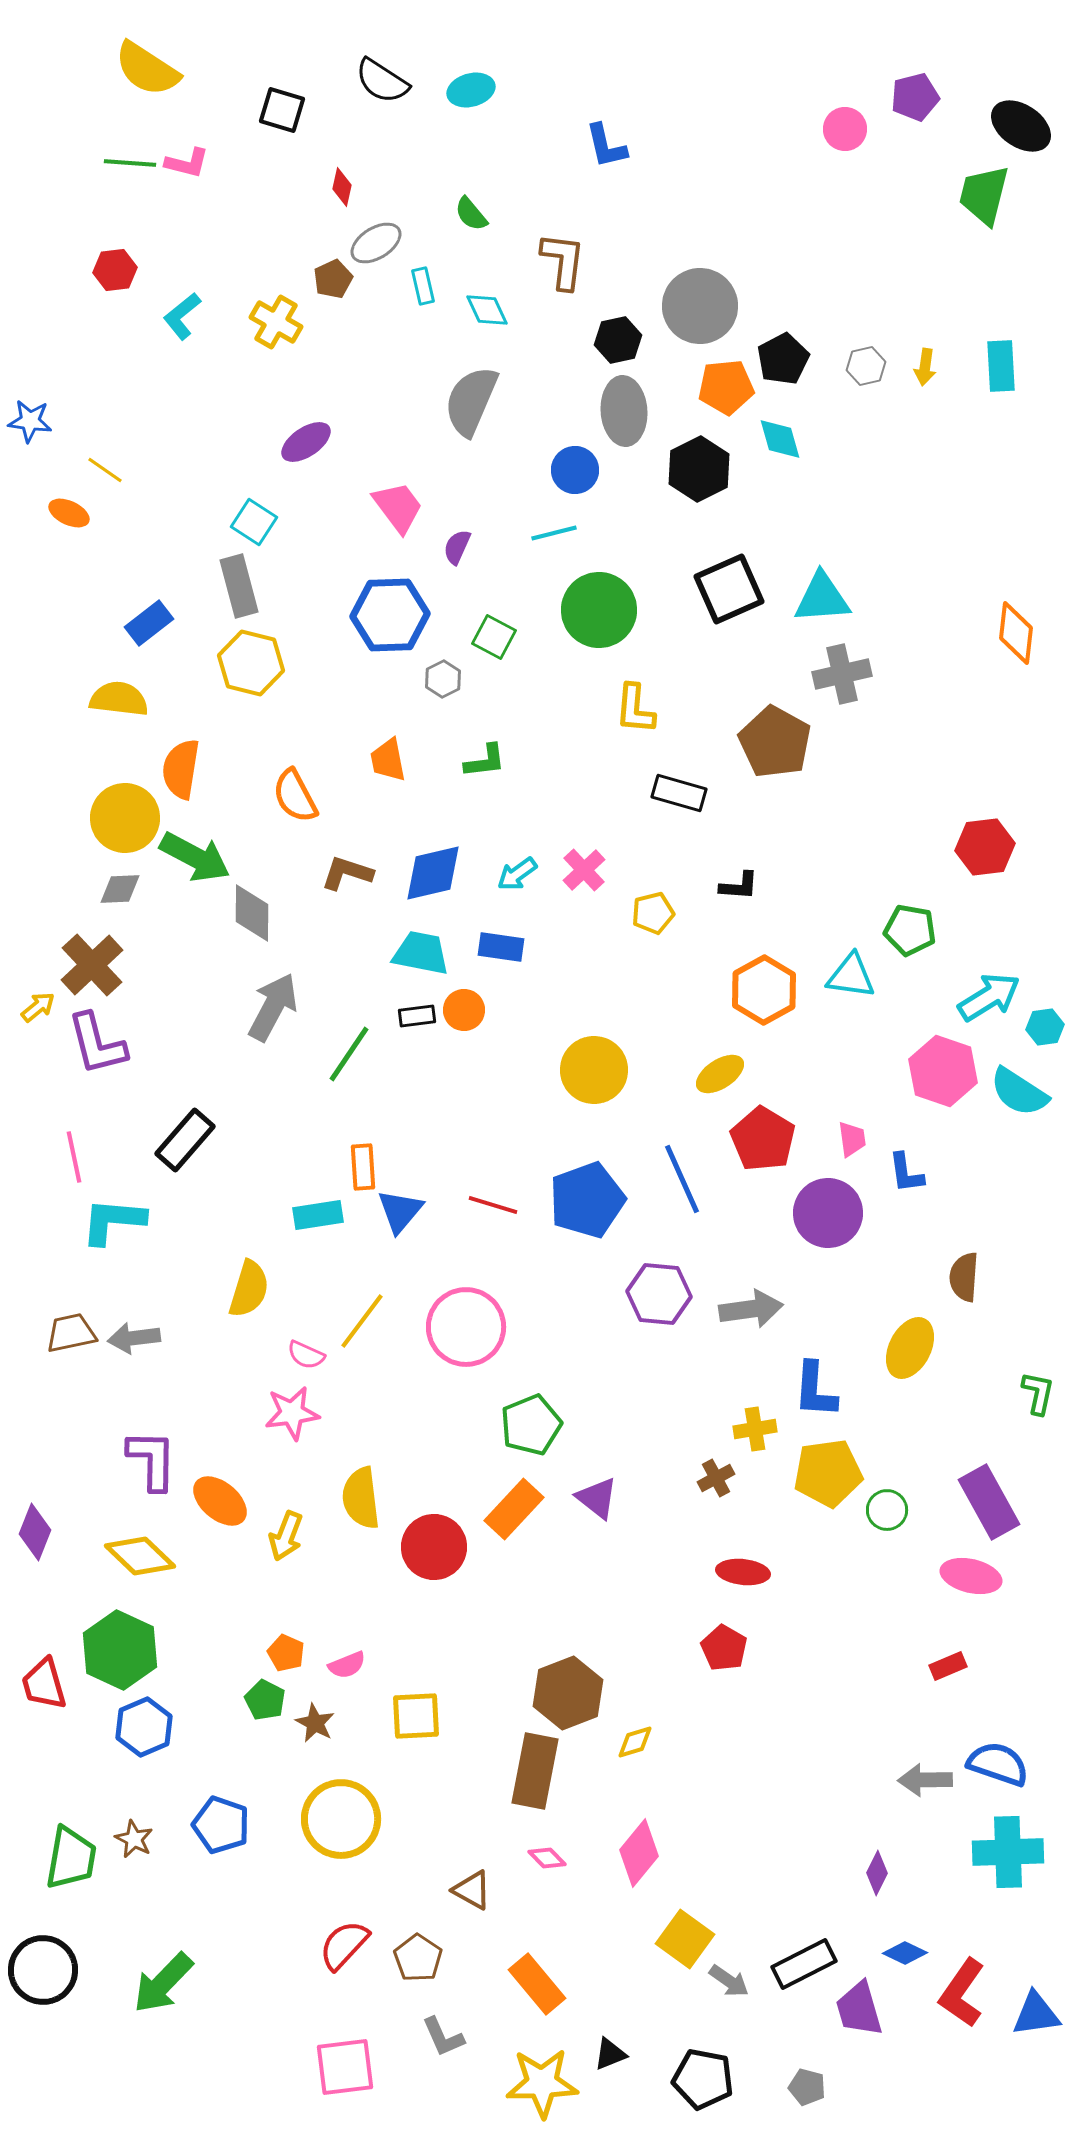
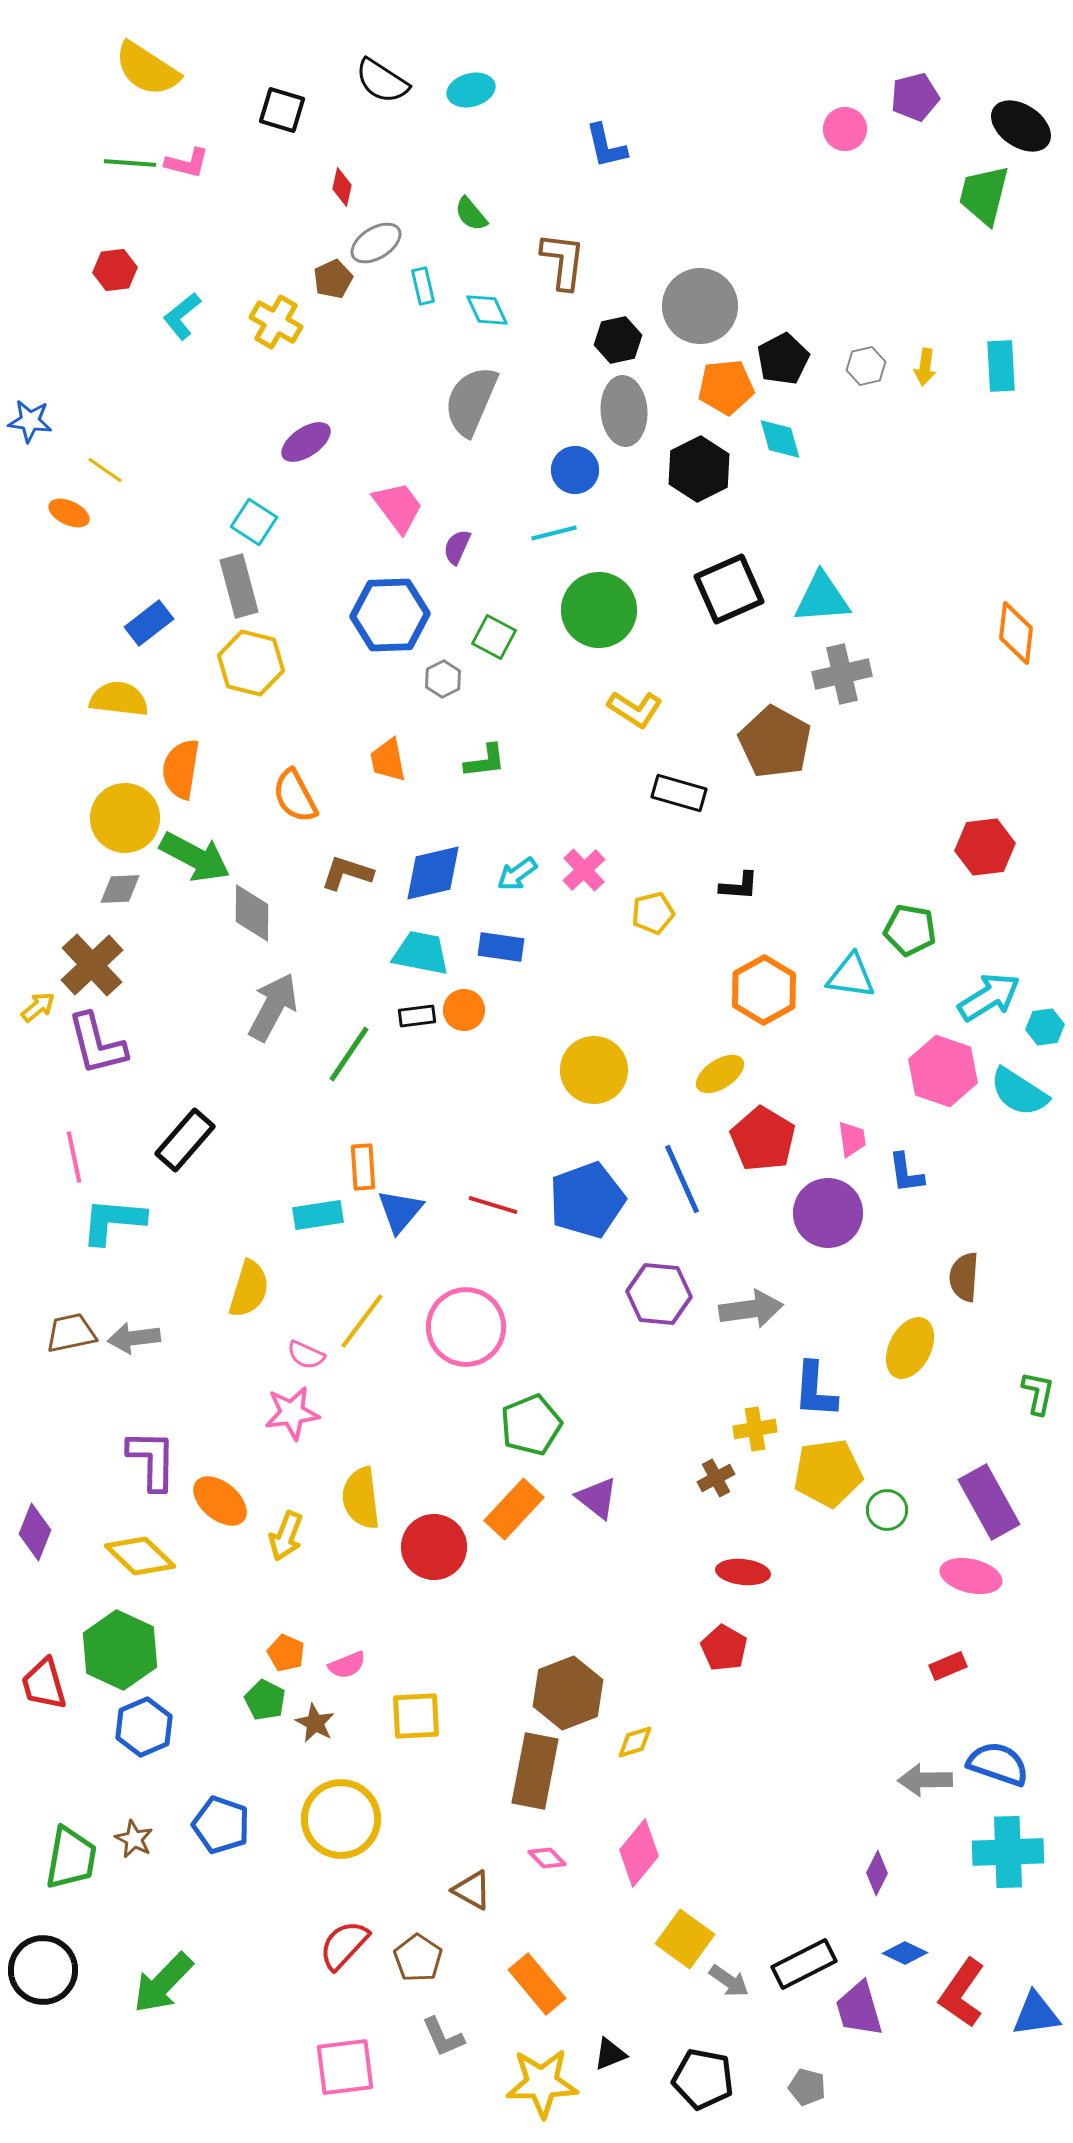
yellow L-shape at (635, 709): rotated 62 degrees counterclockwise
